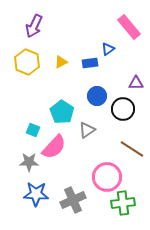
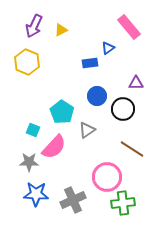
blue triangle: moved 1 px up
yellow triangle: moved 32 px up
